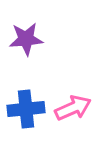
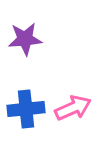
purple star: moved 1 px left
